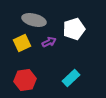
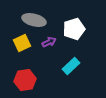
cyan rectangle: moved 12 px up
